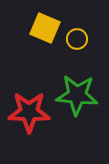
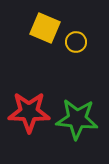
yellow circle: moved 1 px left, 3 px down
green star: moved 24 px down
